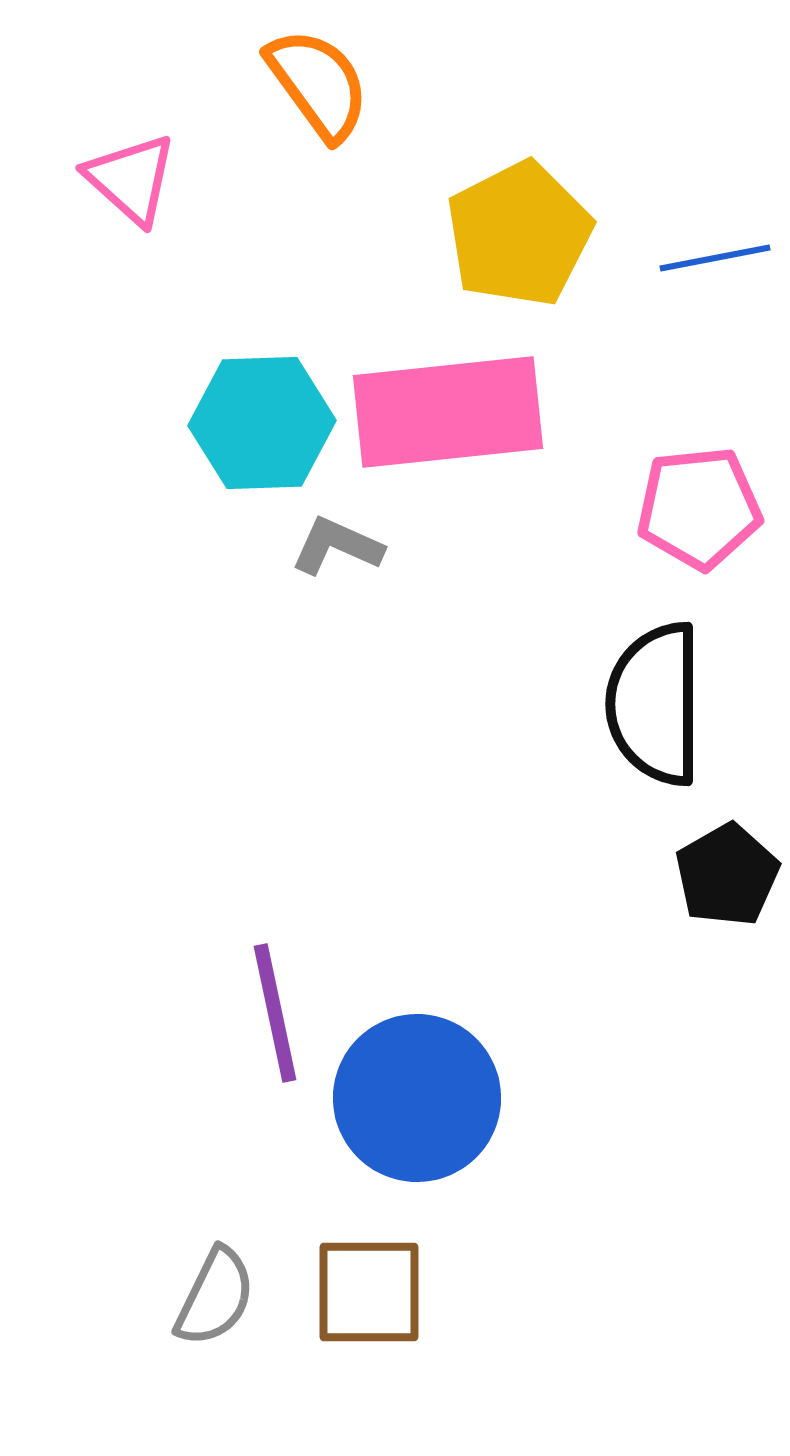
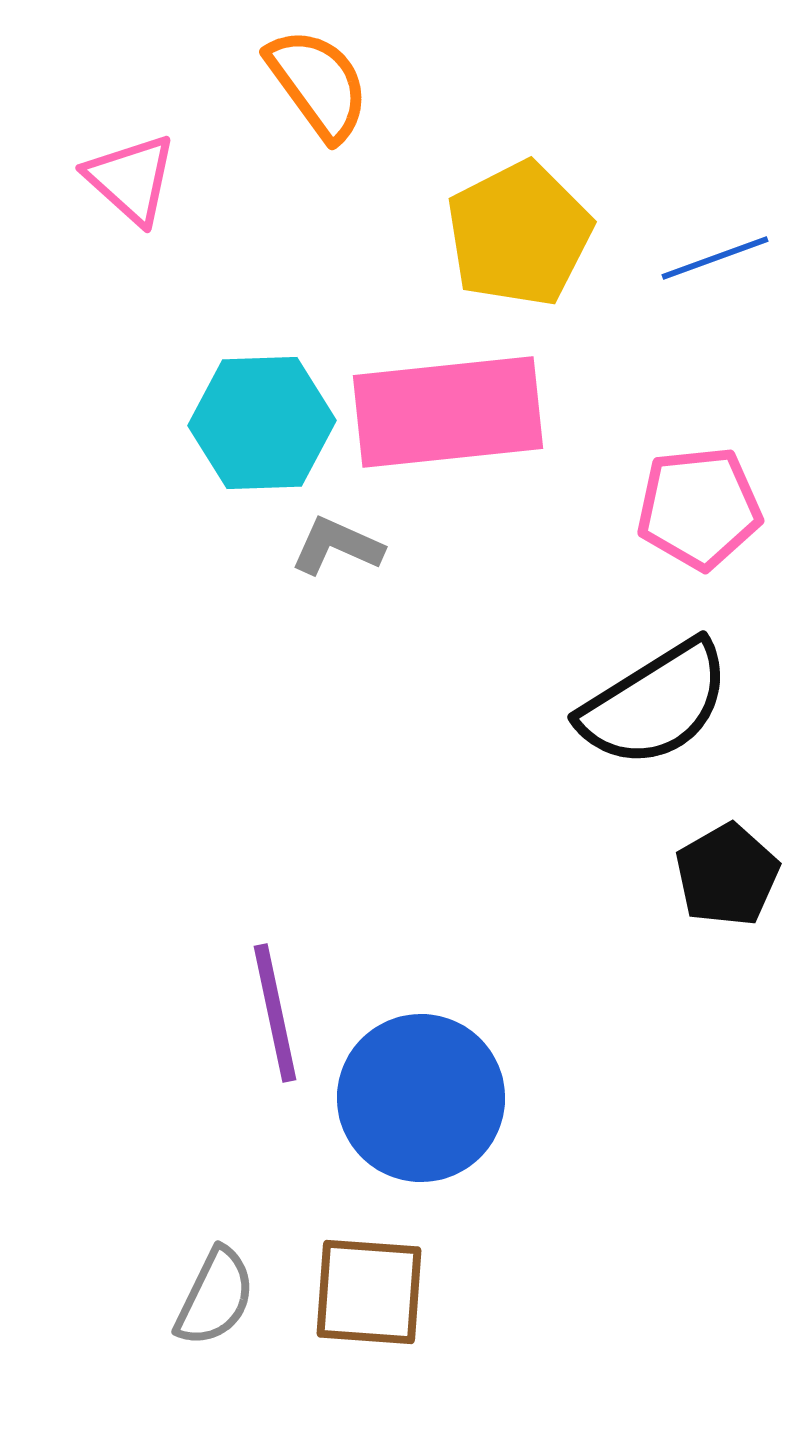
blue line: rotated 9 degrees counterclockwise
black semicircle: rotated 122 degrees counterclockwise
blue circle: moved 4 px right
brown square: rotated 4 degrees clockwise
